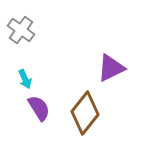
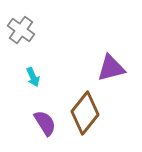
purple triangle: rotated 12 degrees clockwise
cyan arrow: moved 8 px right, 2 px up
purple semicircle: moved 6 px right, 15 px down
